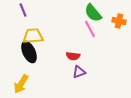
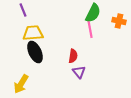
green semicircle: rotated 114 degrees counterclockwise
pink line: rotated 18 degrees clockwise
yellow trapezoid: moved 3 px up
black ellipse: moved 6 px right
red semicircle: rotated 88 degrees counterclockwise
purple triangle: rotated 48 degrees counterclockwise
